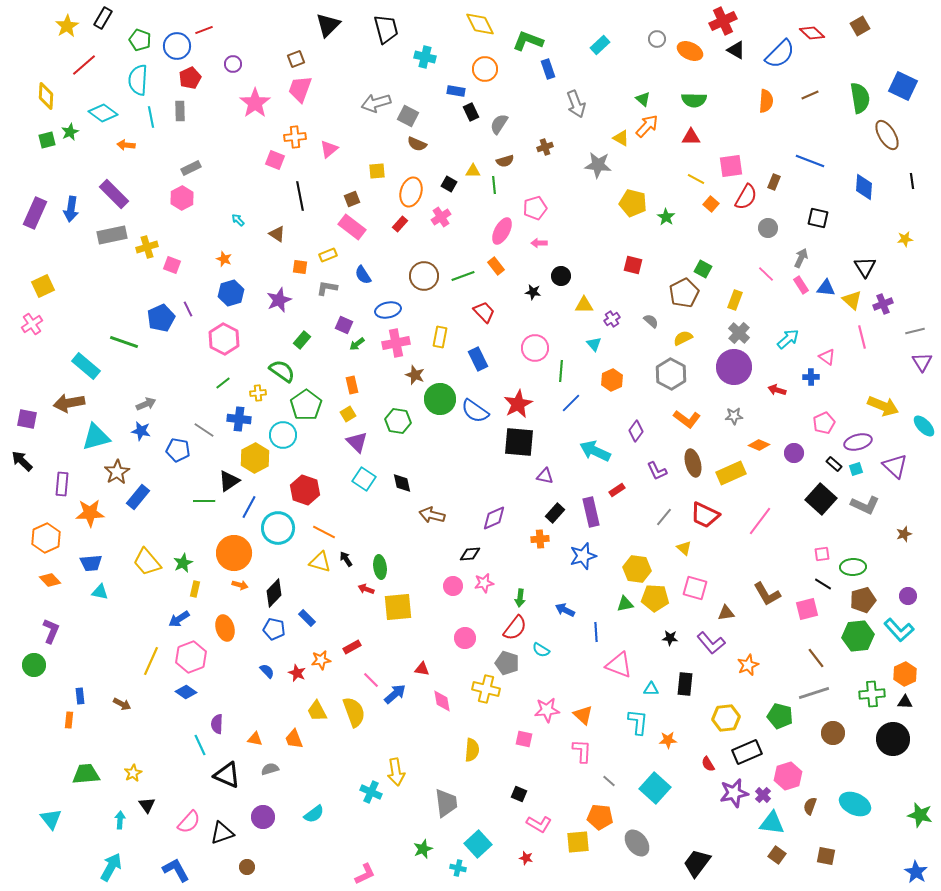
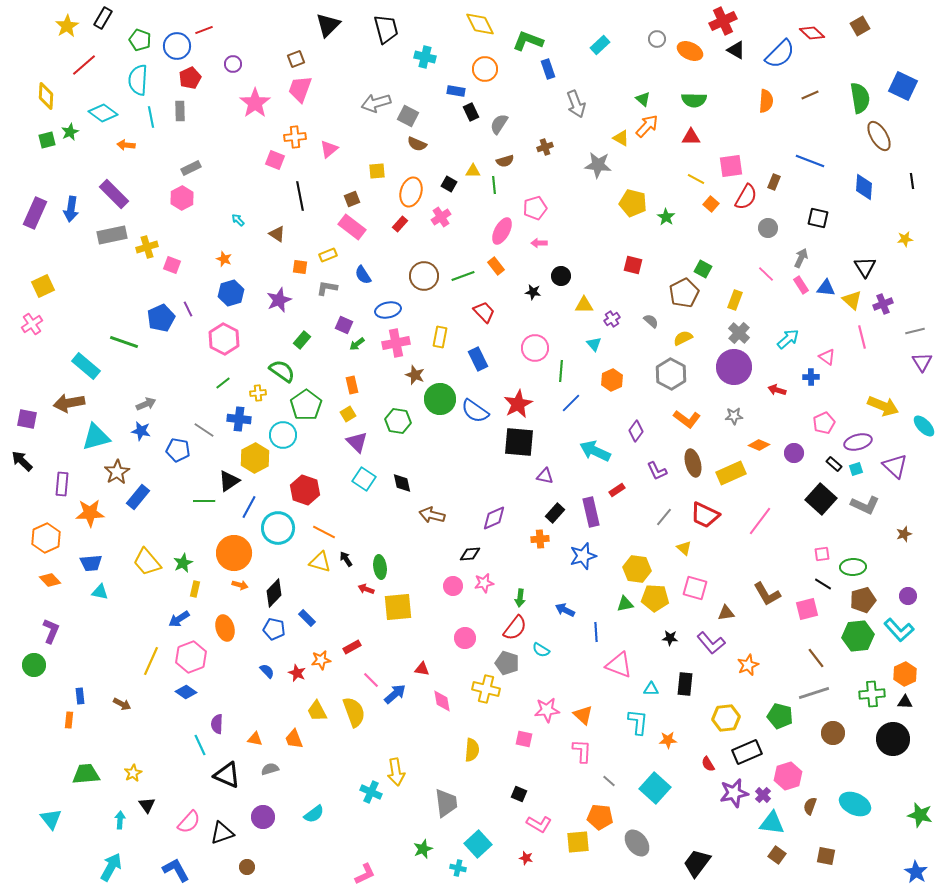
brown ellipse at (887, 135): moved 8 px left, 1 px down
